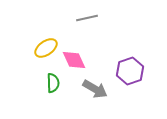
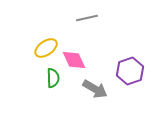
green semicircle: moved 5 px up
